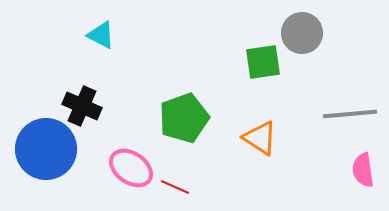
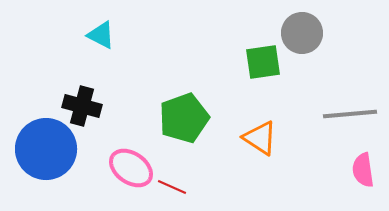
black cross: rotated 9 degrees counterclockwise
red line: moved 3 px left
